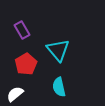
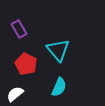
purple rectangle: moved 3 px left, 1 px up
red pentagon: rotated 15 degrees counterclockwise
cyan semicircle: rotated 144 degrees counterclockwise
